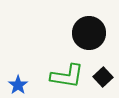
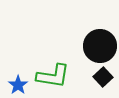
black circle: moved 11 px right, 13 px down
green L-shape: moved 14 px left
